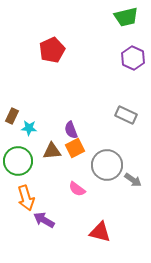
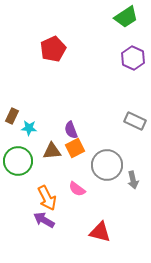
green trapezoid: rotated 20 degrees counterclockwise
red pentagon: moved 1 px right, 1 px up
gray rectangle: moved 9 px right, 6 px down
gray arrow: rotated 42 degrees clockwise
orange arrow: moved 21 px right; rotated 10 degrees counterclockwise
